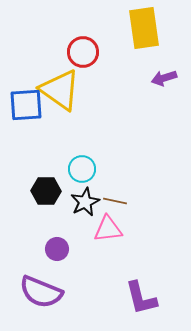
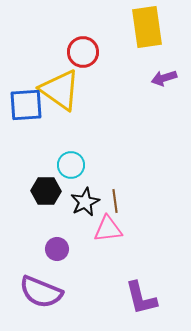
yellow rectangle: moved 3 px right, 1 px up
cyan circle: moved 11 px left, 4 px up
brown line: rotated 70 degrees clockwise
